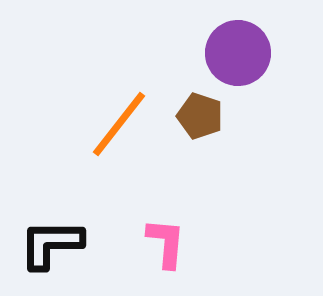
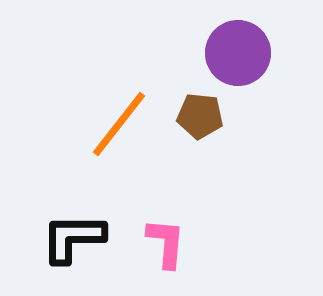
brown pentagon: rotated 12 degrees counterclockwise
black L-shape: moved 22 px right, 6 px up
